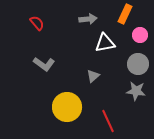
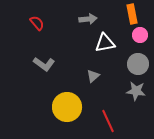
orange rectangle: moved 7 px right; rotated 36 degrees counterclockwise
